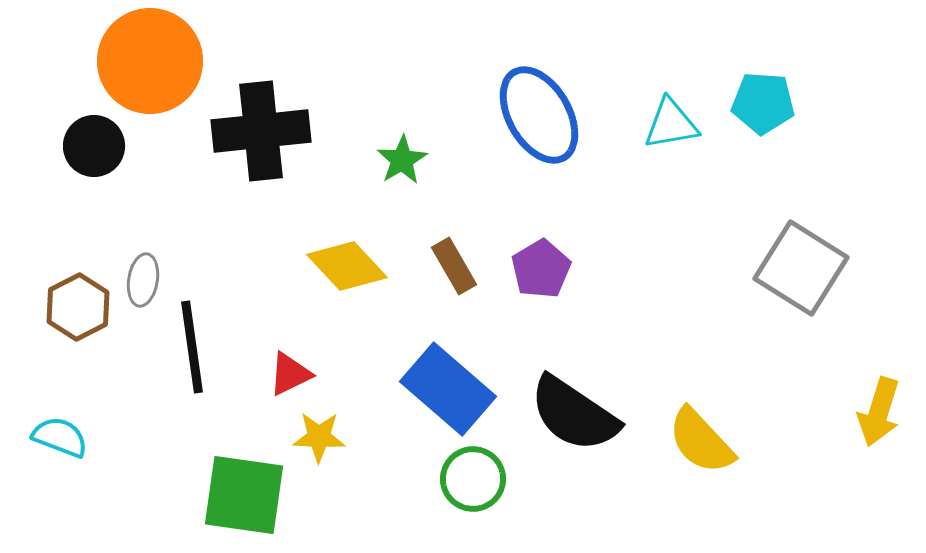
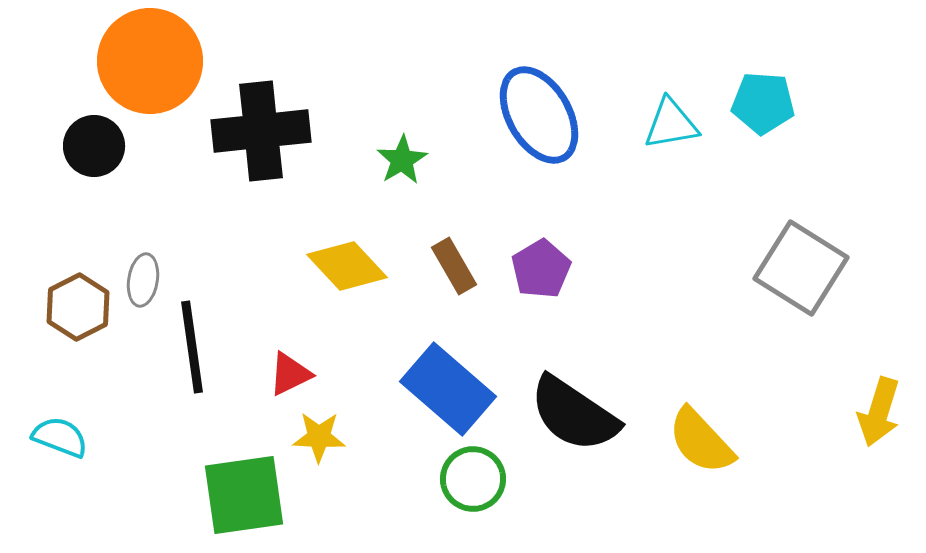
green square: rotated 16 degrees counterclockwise
